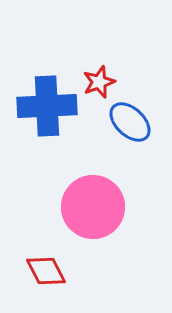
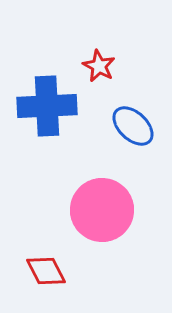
red star: moved 16 px up; rotated 24 degrees counterclockwise
blue ellipse: moved 3 px right, 4 px down
pink circle: moved 9 px right, 3 px down
